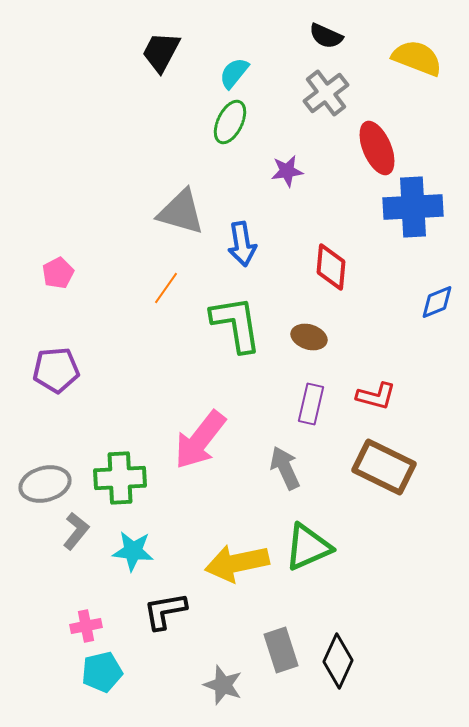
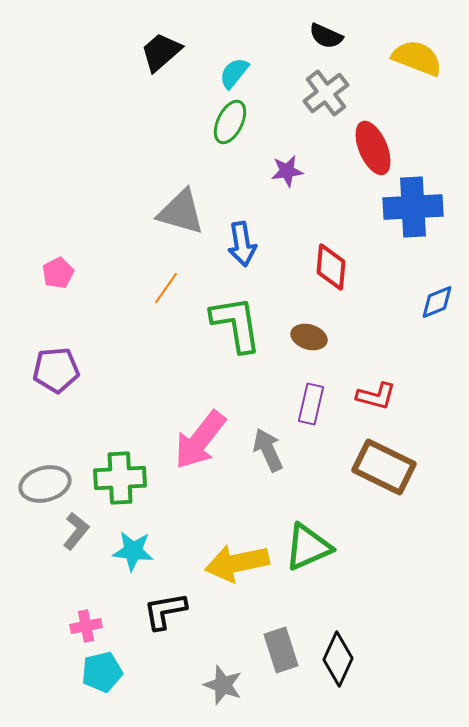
black trapezoid: rotated 21 degrees clockwise
red ellipse: moved 4 px left
gray arrow: moved 17 px left, 18 px up
black diamond: moved 2 px up
